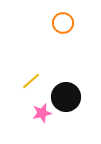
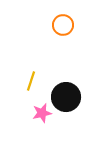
orange circle: moved 2 px down
yellow line: rotated 30 degrees counterclockwise
